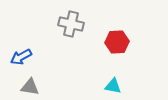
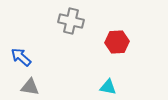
gray cross: moved 3 px up
blue arrow: rotated 70 degrees clockwise
cyan triangle: moved 5 px left, 1 px down
